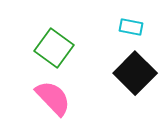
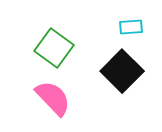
cyan rectangle: rotated 15 degrees counterclockwise
black square: moved 13 px left, 2 px up
